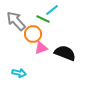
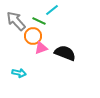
green line: moved 4 px left, 2 px down
orange circle: moved 2 px down
